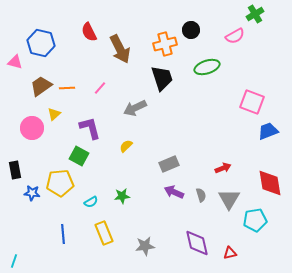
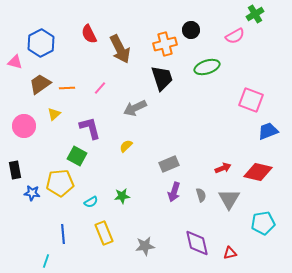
red semicircle: moved 2 px down
blue hexagon: rotated 20 degrees clockwise
brown trapezoid: moved 1 px left, 2 px up
pink square: moved 1 px left, 2 px up
pink circle: moved 8 px left, 2 px up
green square: moved 2 px left
red diamond: moved 12 px left, 11 px up; rotated 68 degrees counterclockwise
purple arrow: rotated 96 degrees counterclockwise
cyan pentagon: moved 8 px right, 3 px down
cyan line: moved 32 px right
